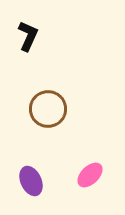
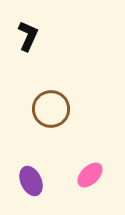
brown circle: moved 3 px right
